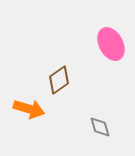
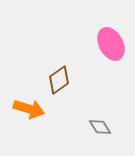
gray diamond: rotated 15 degrees counterclockwise
